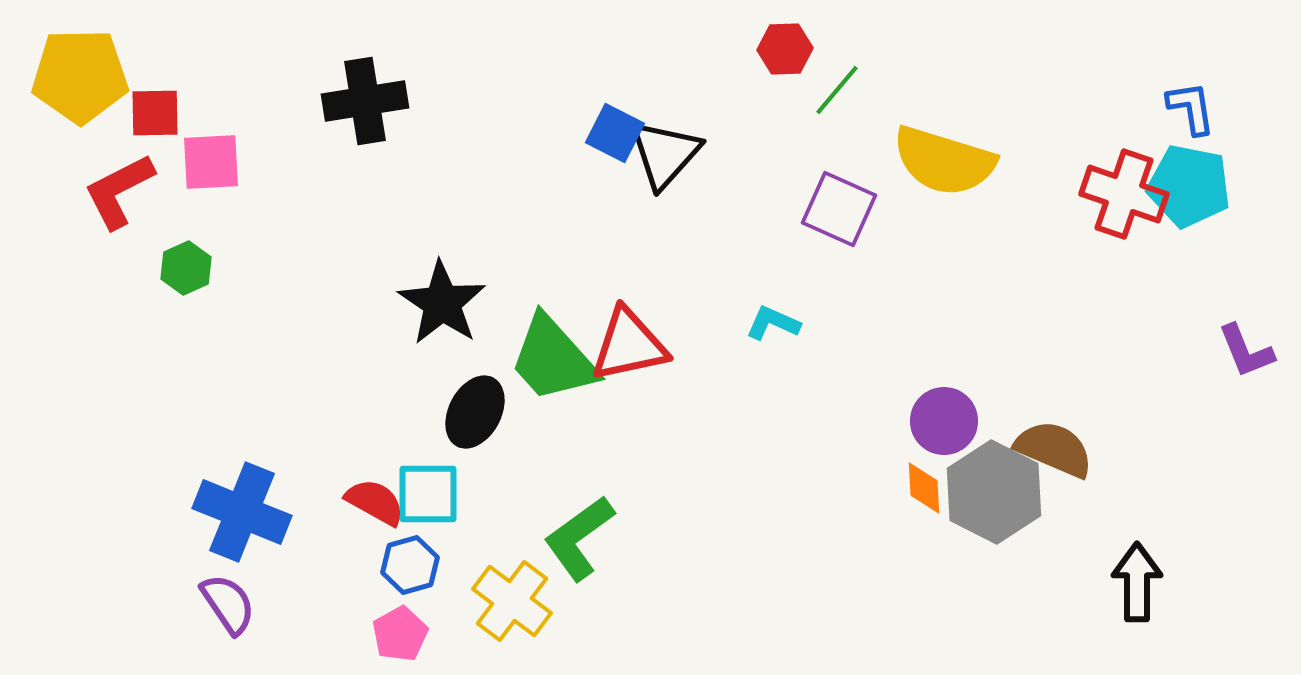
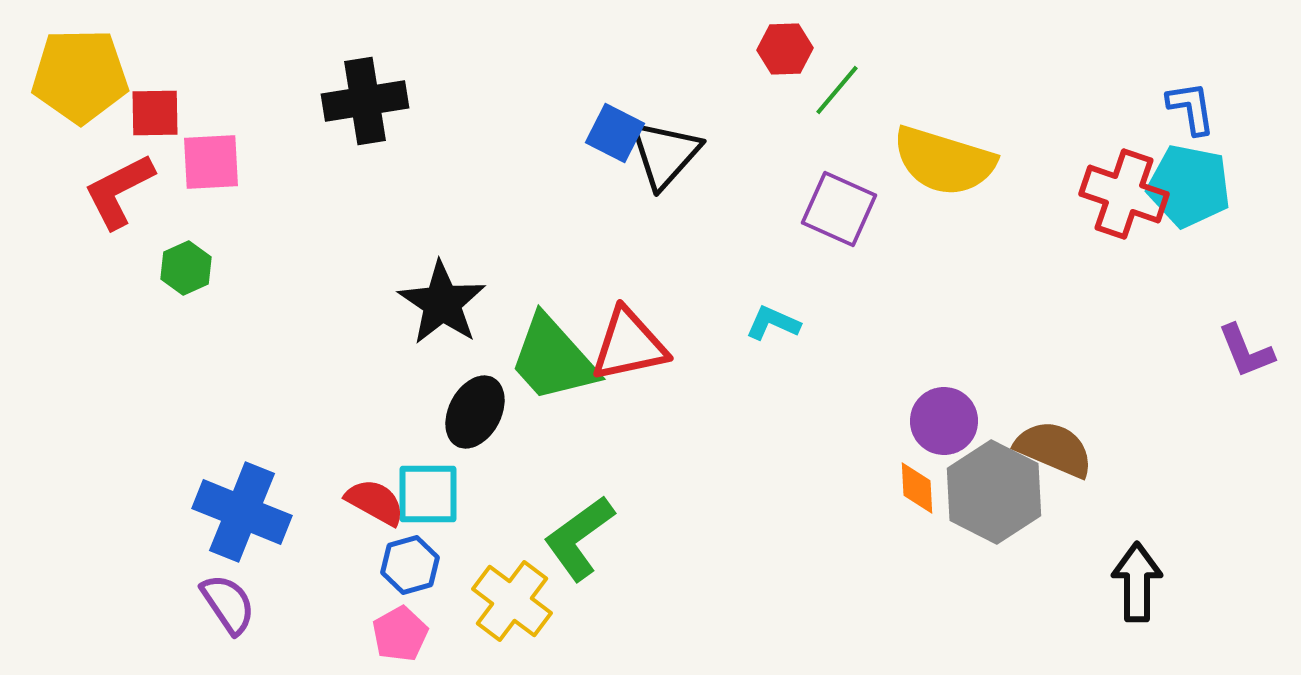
orange diamond: moved 7 px left
